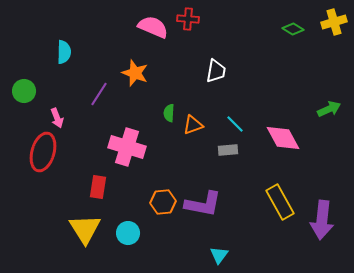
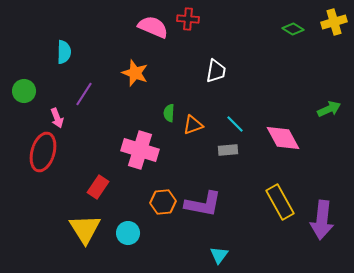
purple line: moved 15 px left
pink cross: moved 13 px right, 3 px down
red rectangle: rotated 25 degrees clockwise
